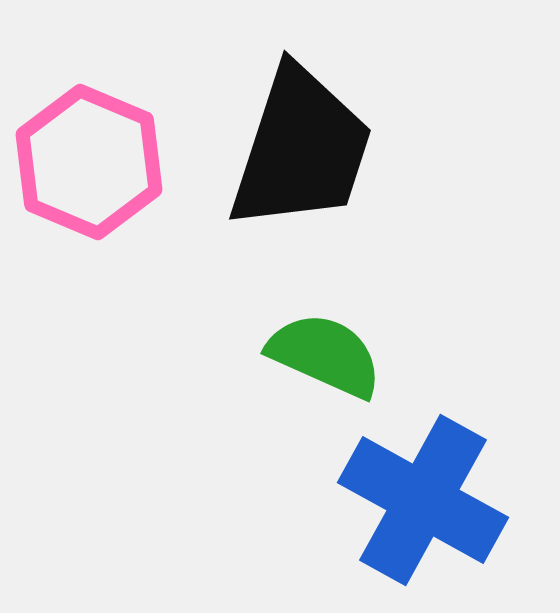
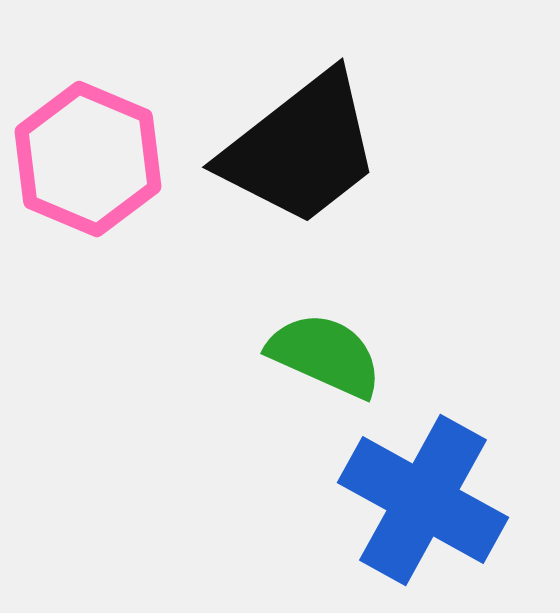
black trapezoid: rotated 34 degrees clockwise
pink hexagon: moved 1 px left, 3 px up
